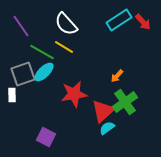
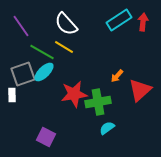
red arrow: rotated 132 degrees counterclockwise
green cross: moved 27 px left; rotated 25 degrees clockwise
red triangle: moved 37 px right, 21 px up
